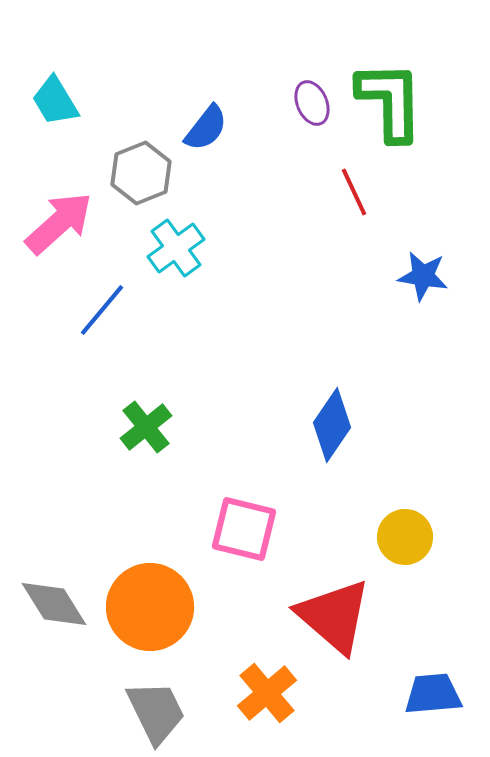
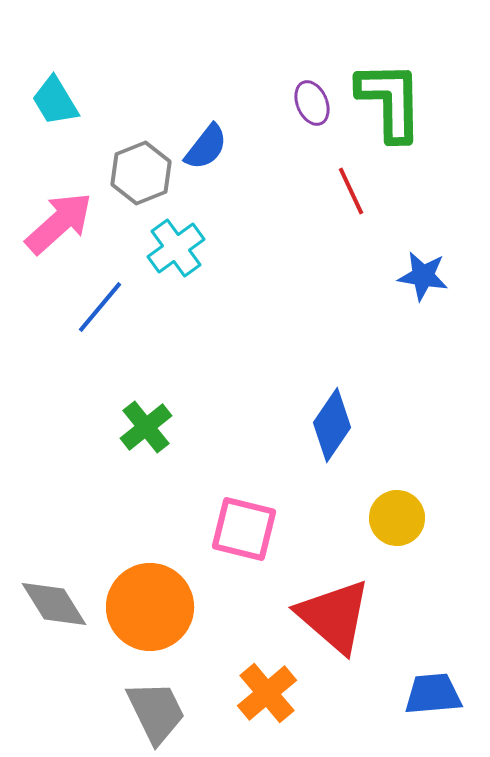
blue semicircle: moved 19 px down
red line: moved 3 px left, 1 px up
blue line: moved 2 px left, 3 px up
yellow circle: moved 8 px left, 19 px up
